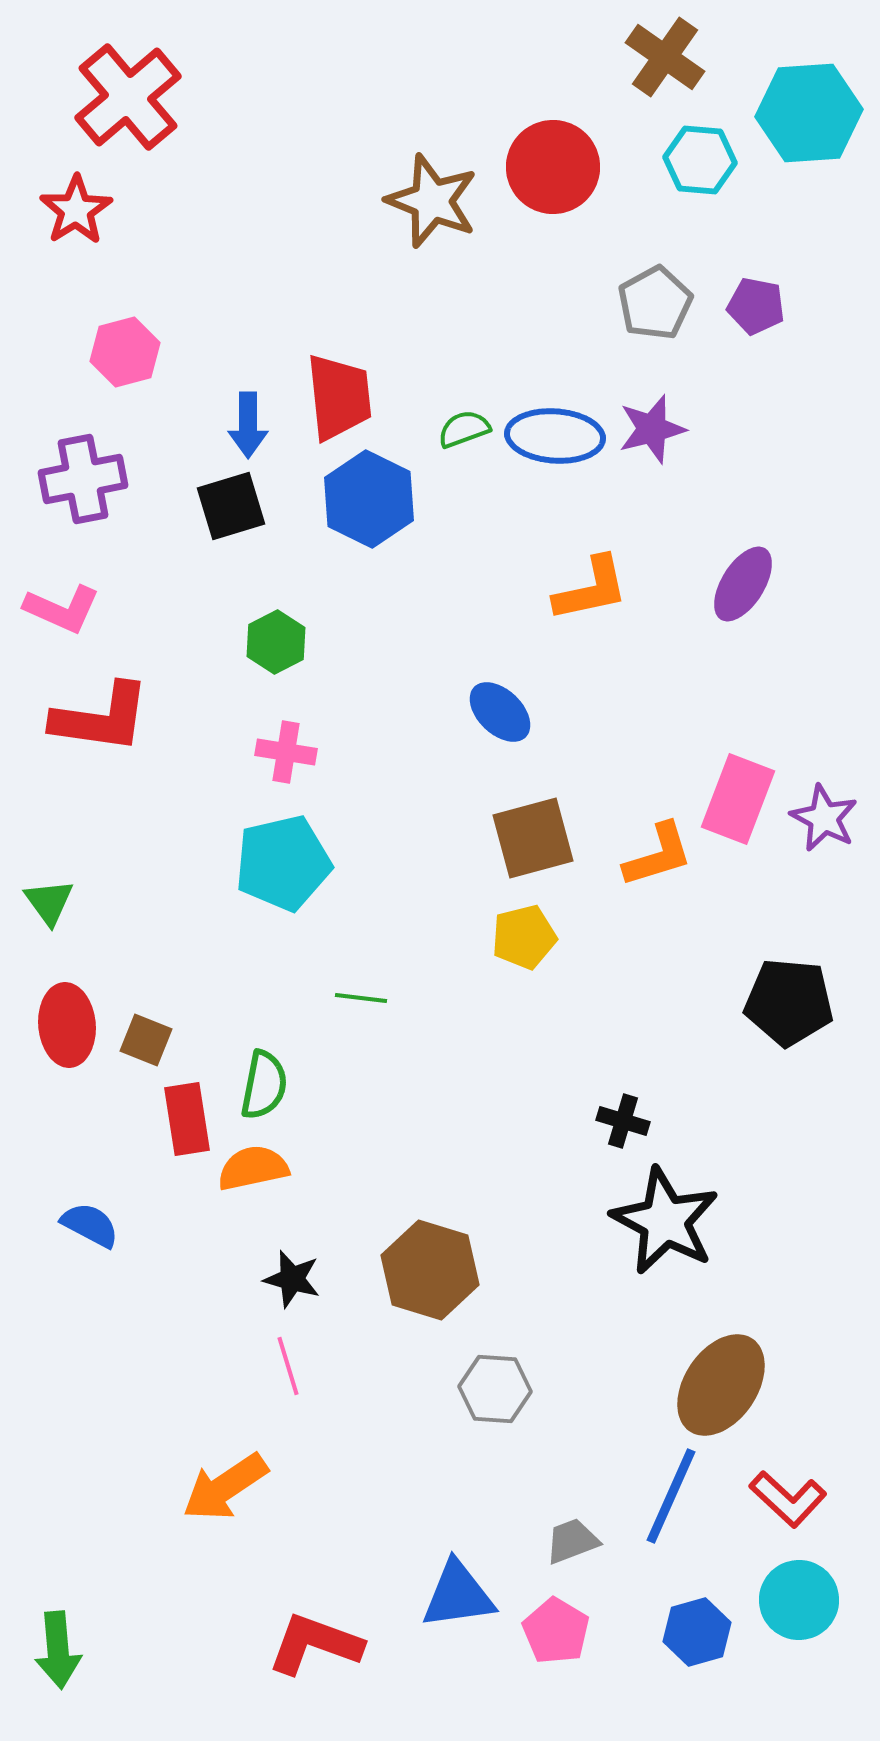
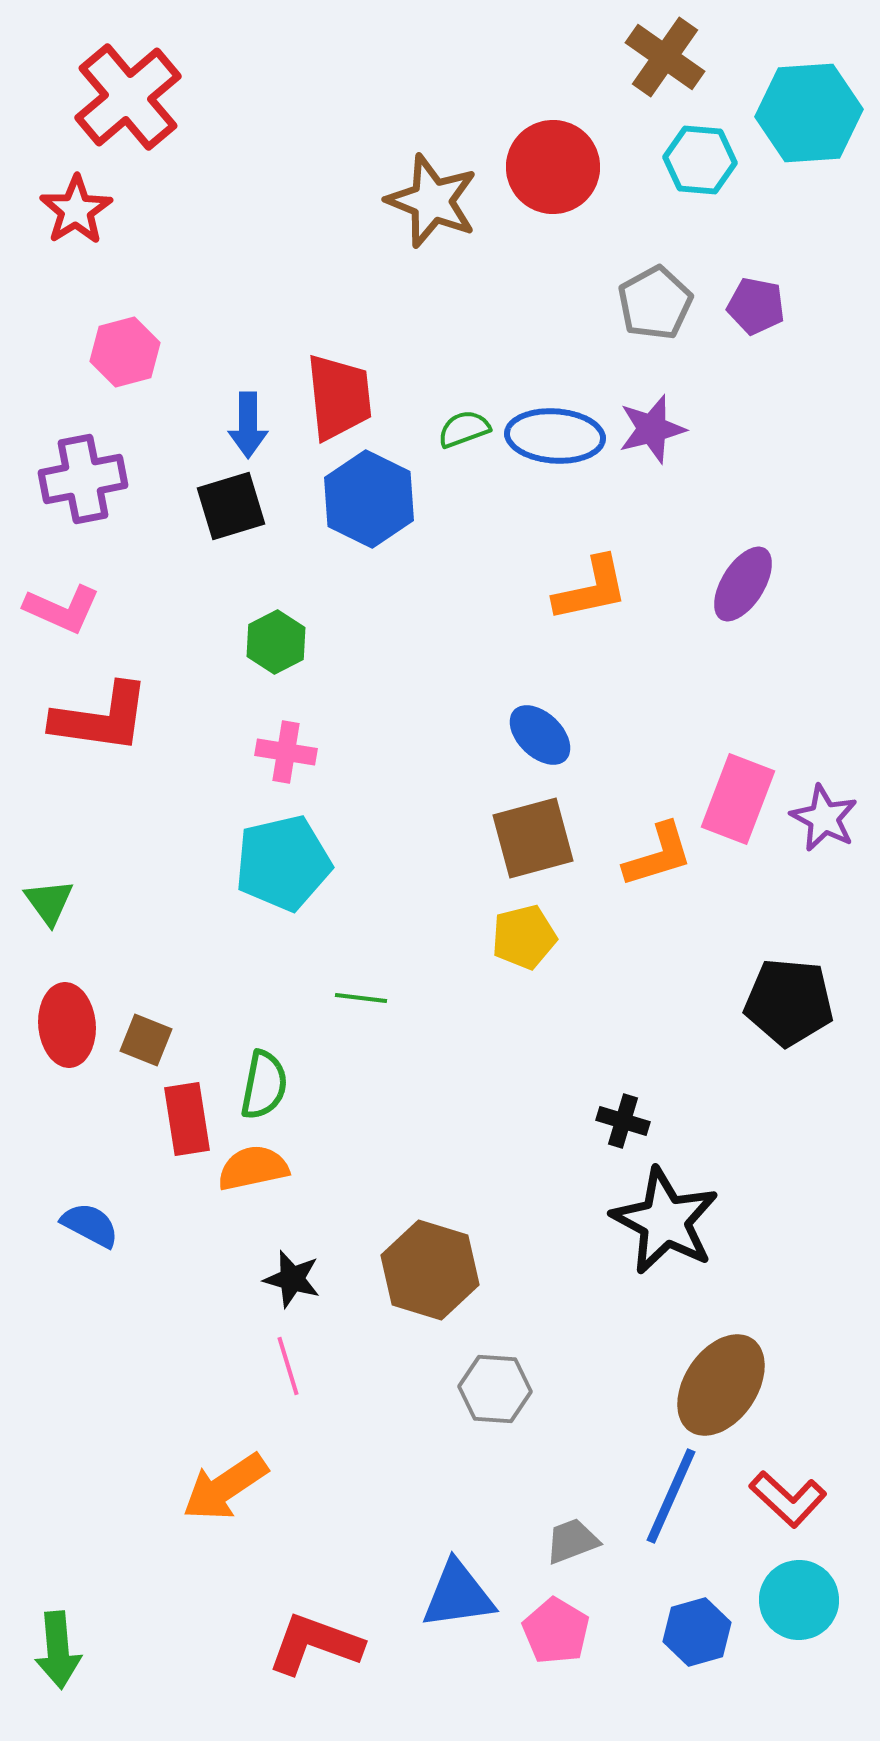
blue ellipse at (500, 712): moved 40 px right, 23 px down
